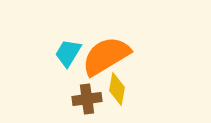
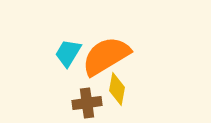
brown cross: moved 4 px down
